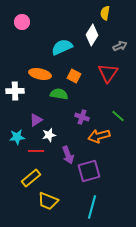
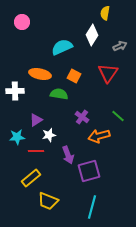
purple cross: rotated 16 degrees clockwise
